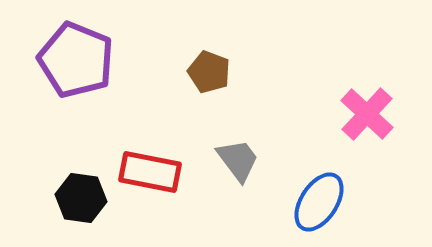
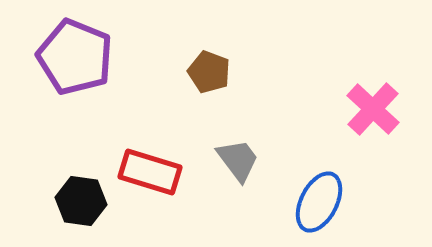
purple pentagon: moved 1 px left, 3 px up
pink cross: moved 6 px right, 5 px up
red rectangle: rotated 6 degrees clockwise
black hexagon: moved 3 px down
blue ellipse: rotated 6 degrees counterclockwise
